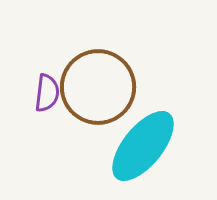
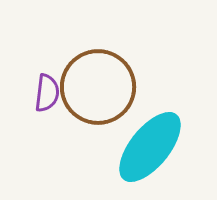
cyan ellipse: moved 7 px right, 1 px down
